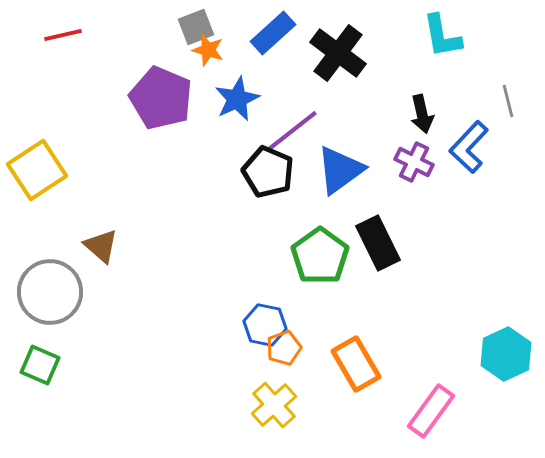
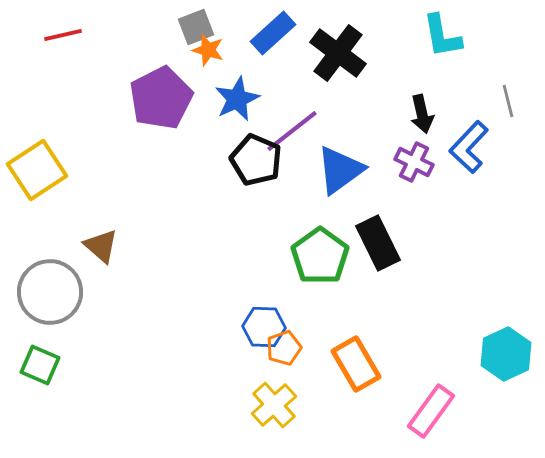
purple pentagon: rotated 22 degrees clockwise
black pentagon: moved 12 px left, 12 px up
blue hexagon: moved 1 px left, 2 px down; rotated 9 degrees counterclockwise
